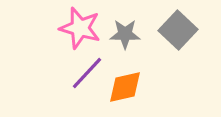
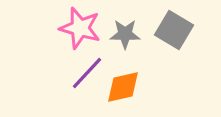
gray square: moved 4 px left; rotated 12 degrees counterclockwise
orange diamond: moved 2 px left
